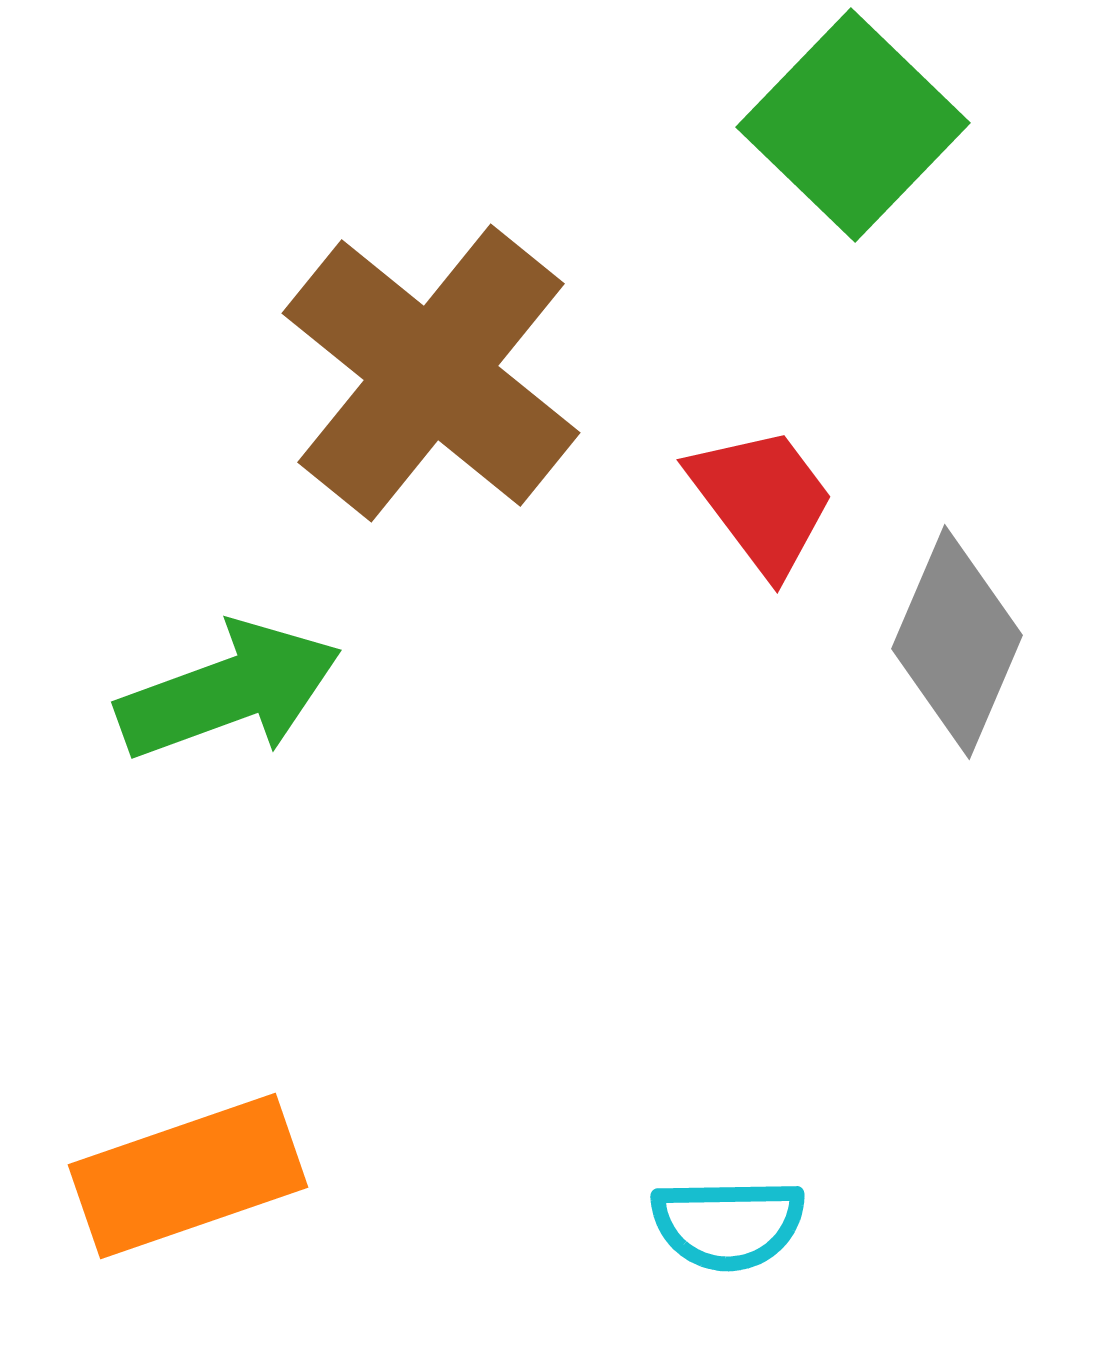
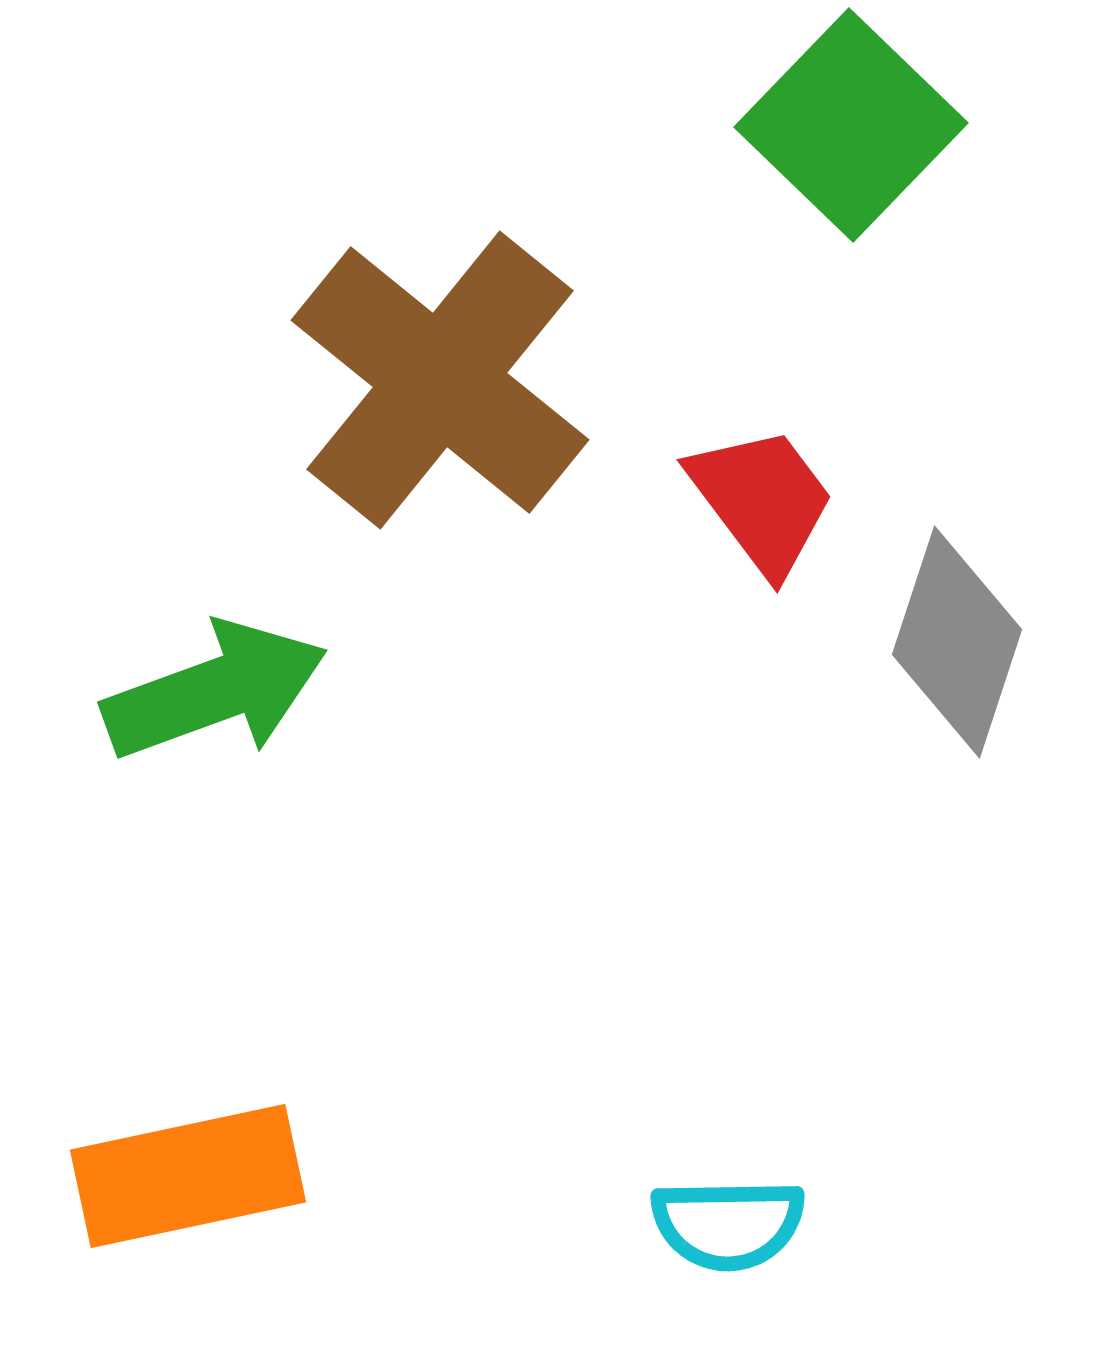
green square: moved 2 px left
brown cross: moved 9 px right, 7 px down
gray diamond: rotated 5 degrees counterclockwise
green arrow: moved 14 px left
orange rectangle: rotated 7 degrees clockwise
